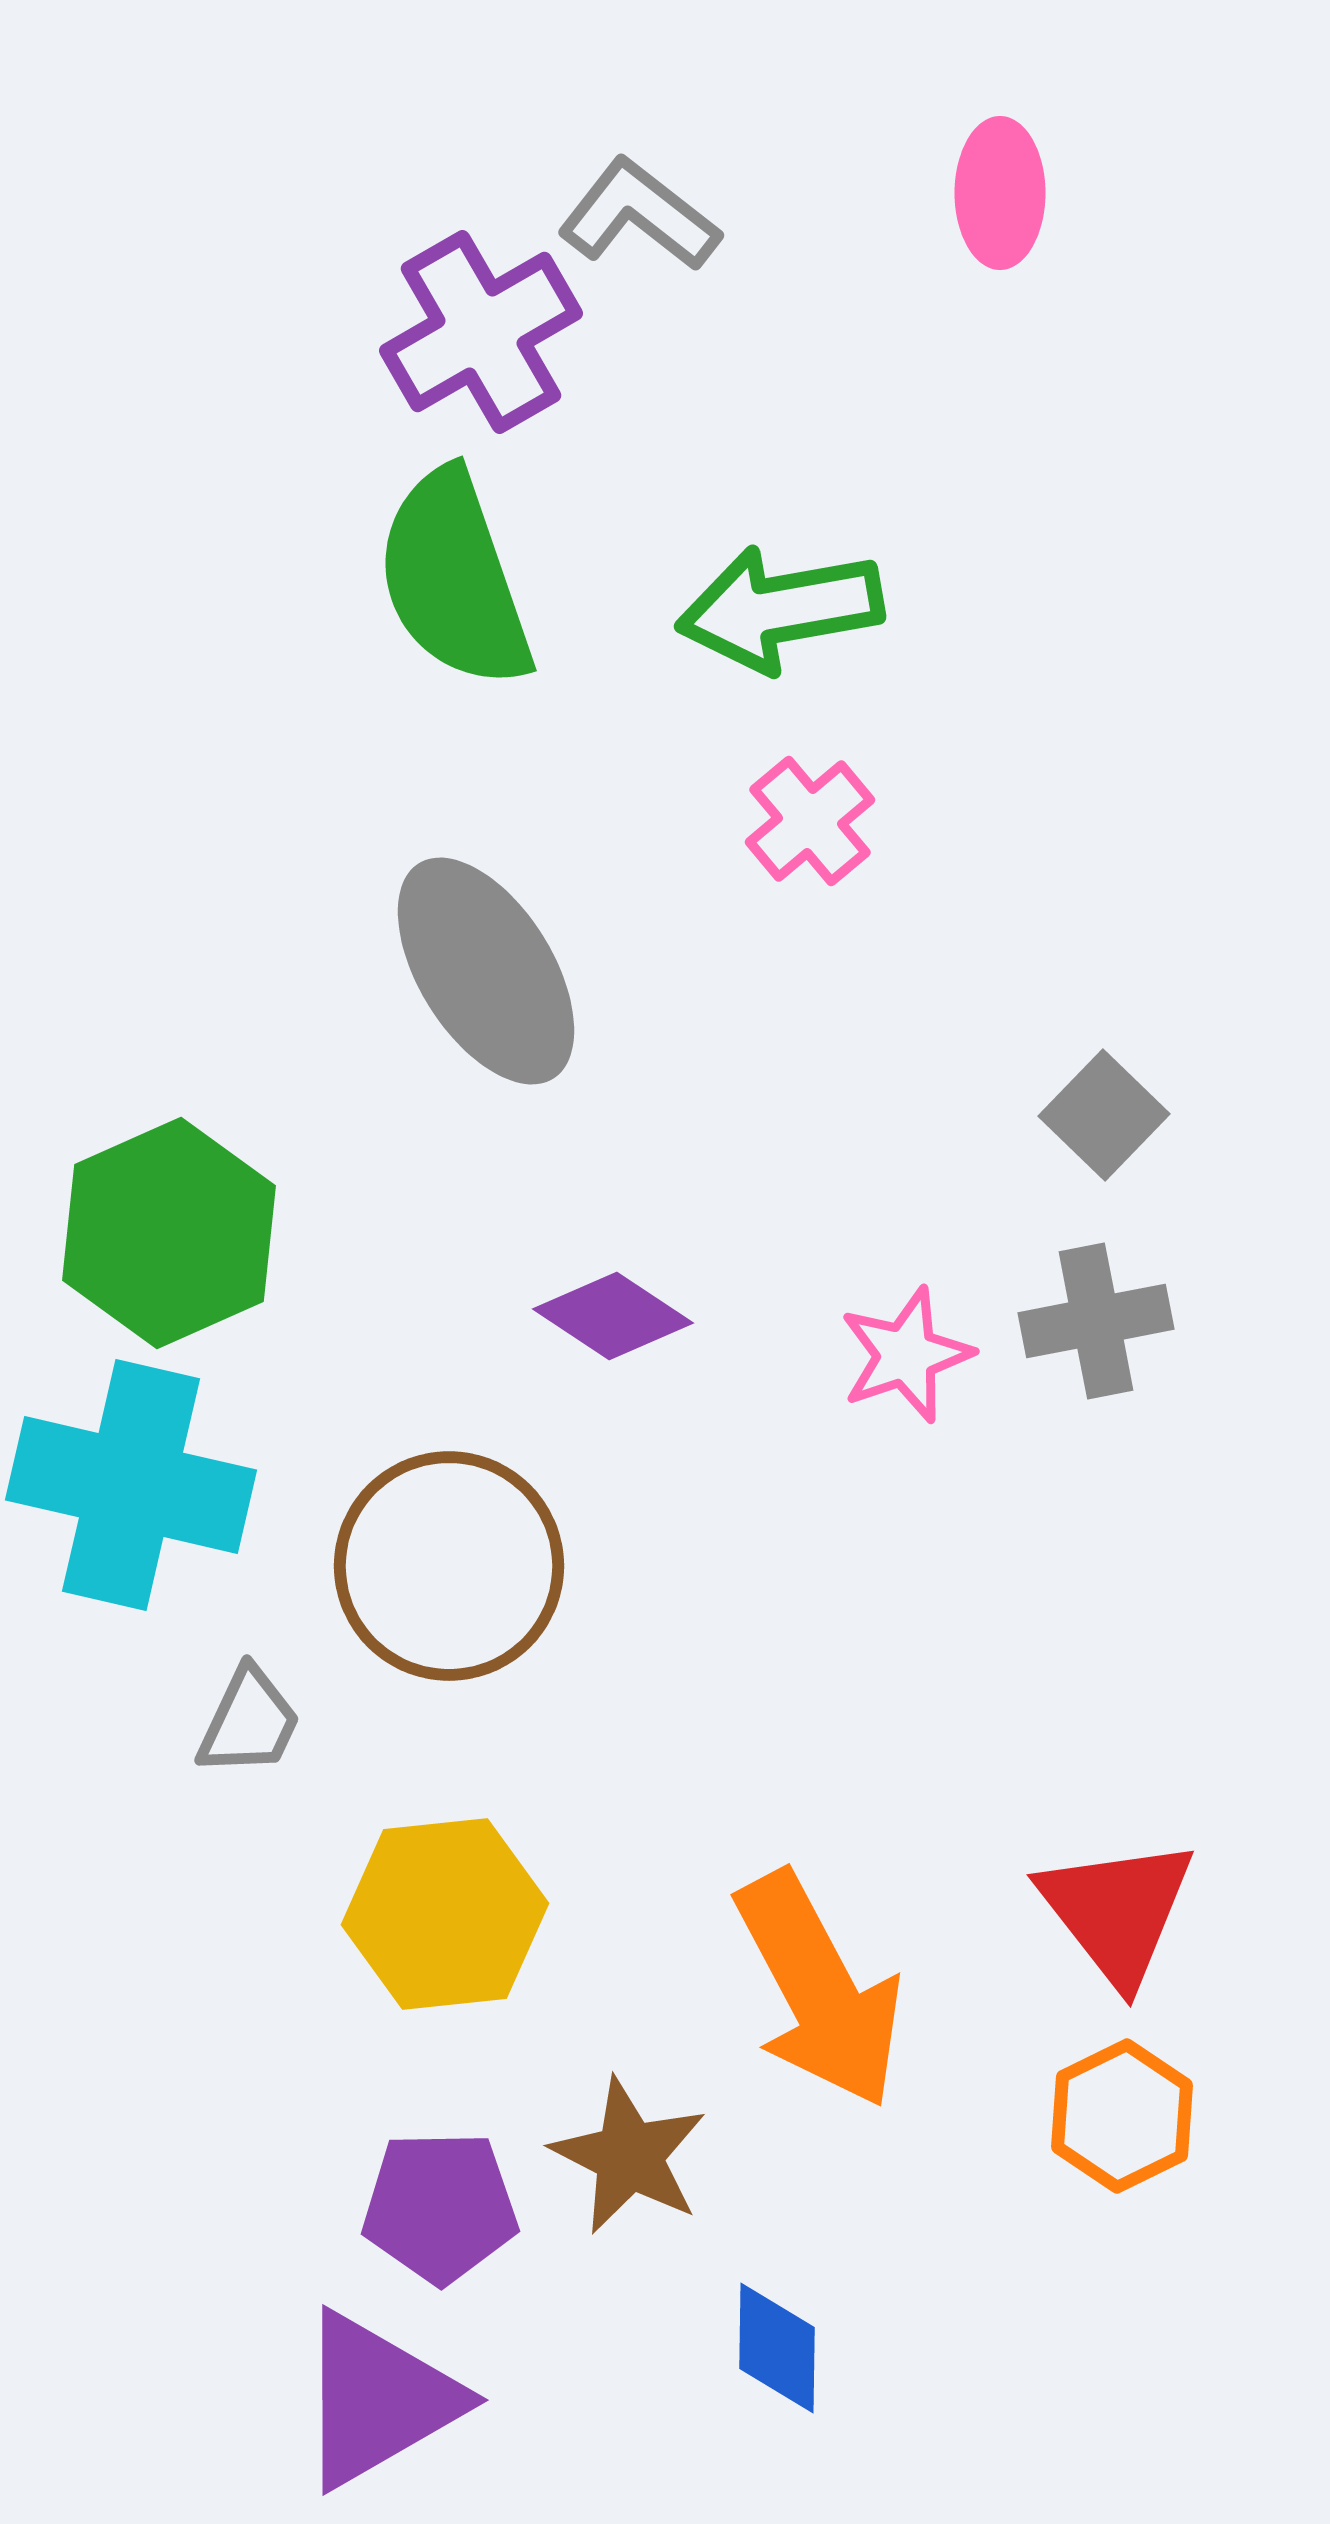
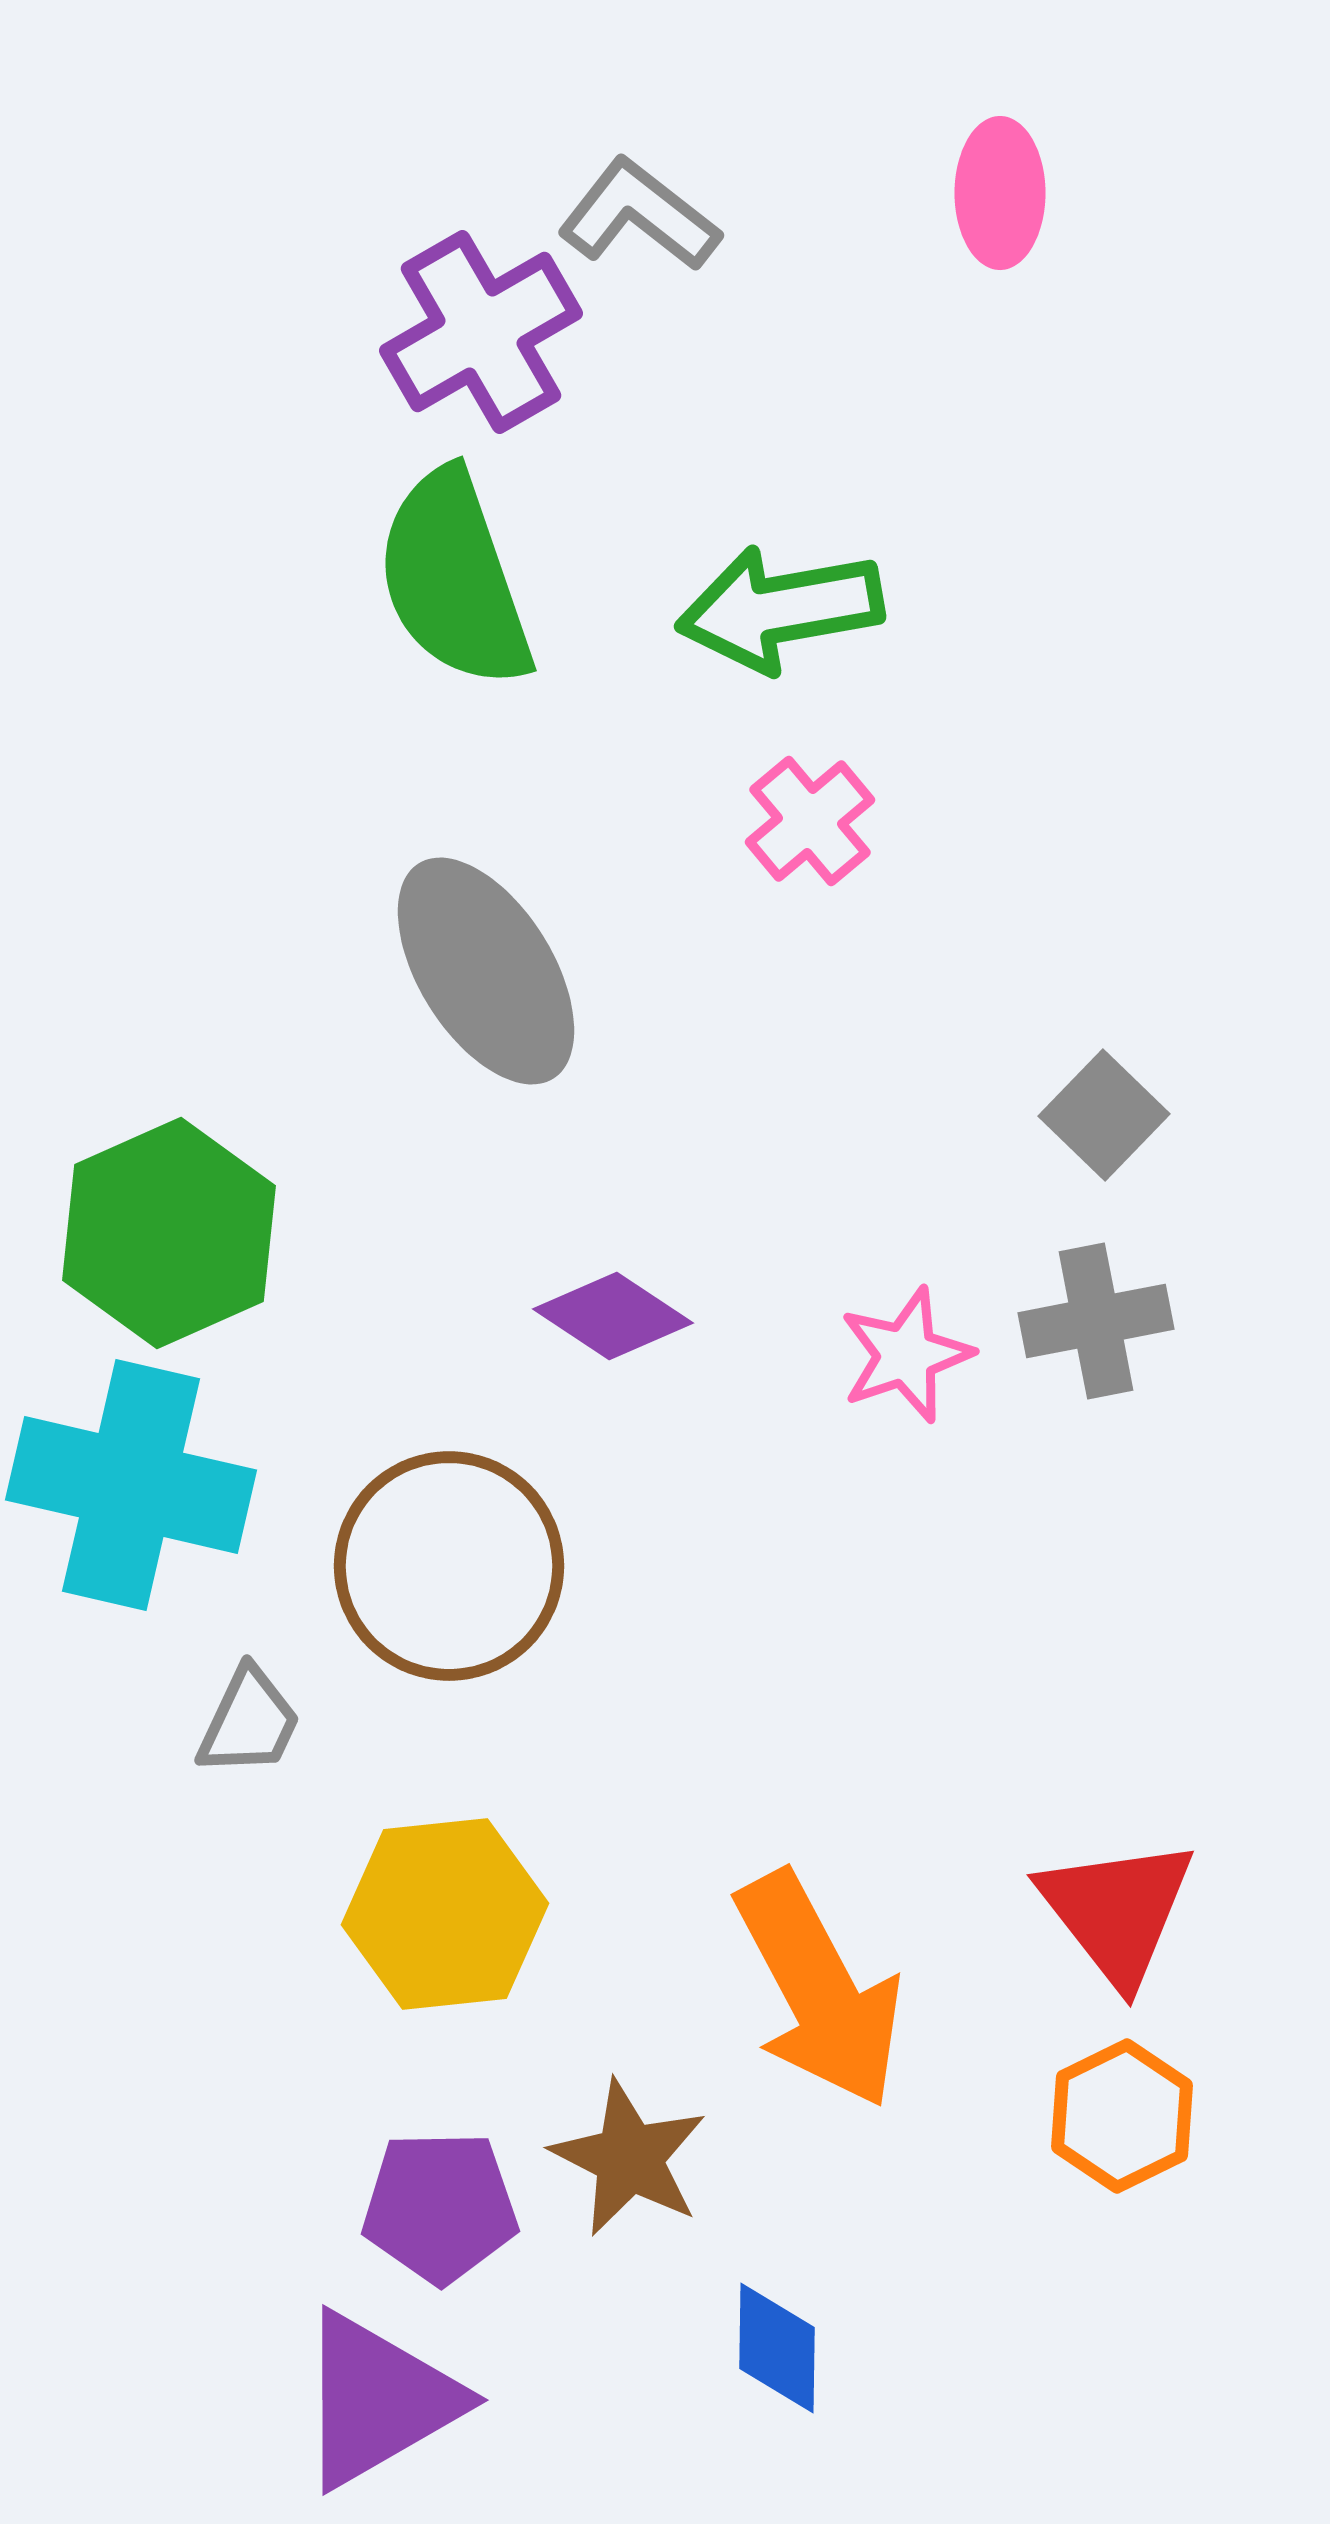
brown star: moved 2 px down
